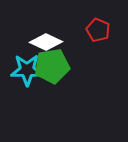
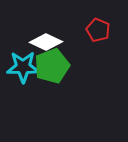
green pentagon: rotated 12 degrees counterclockwise
cyan star: moved 4 px left, 3 px up
